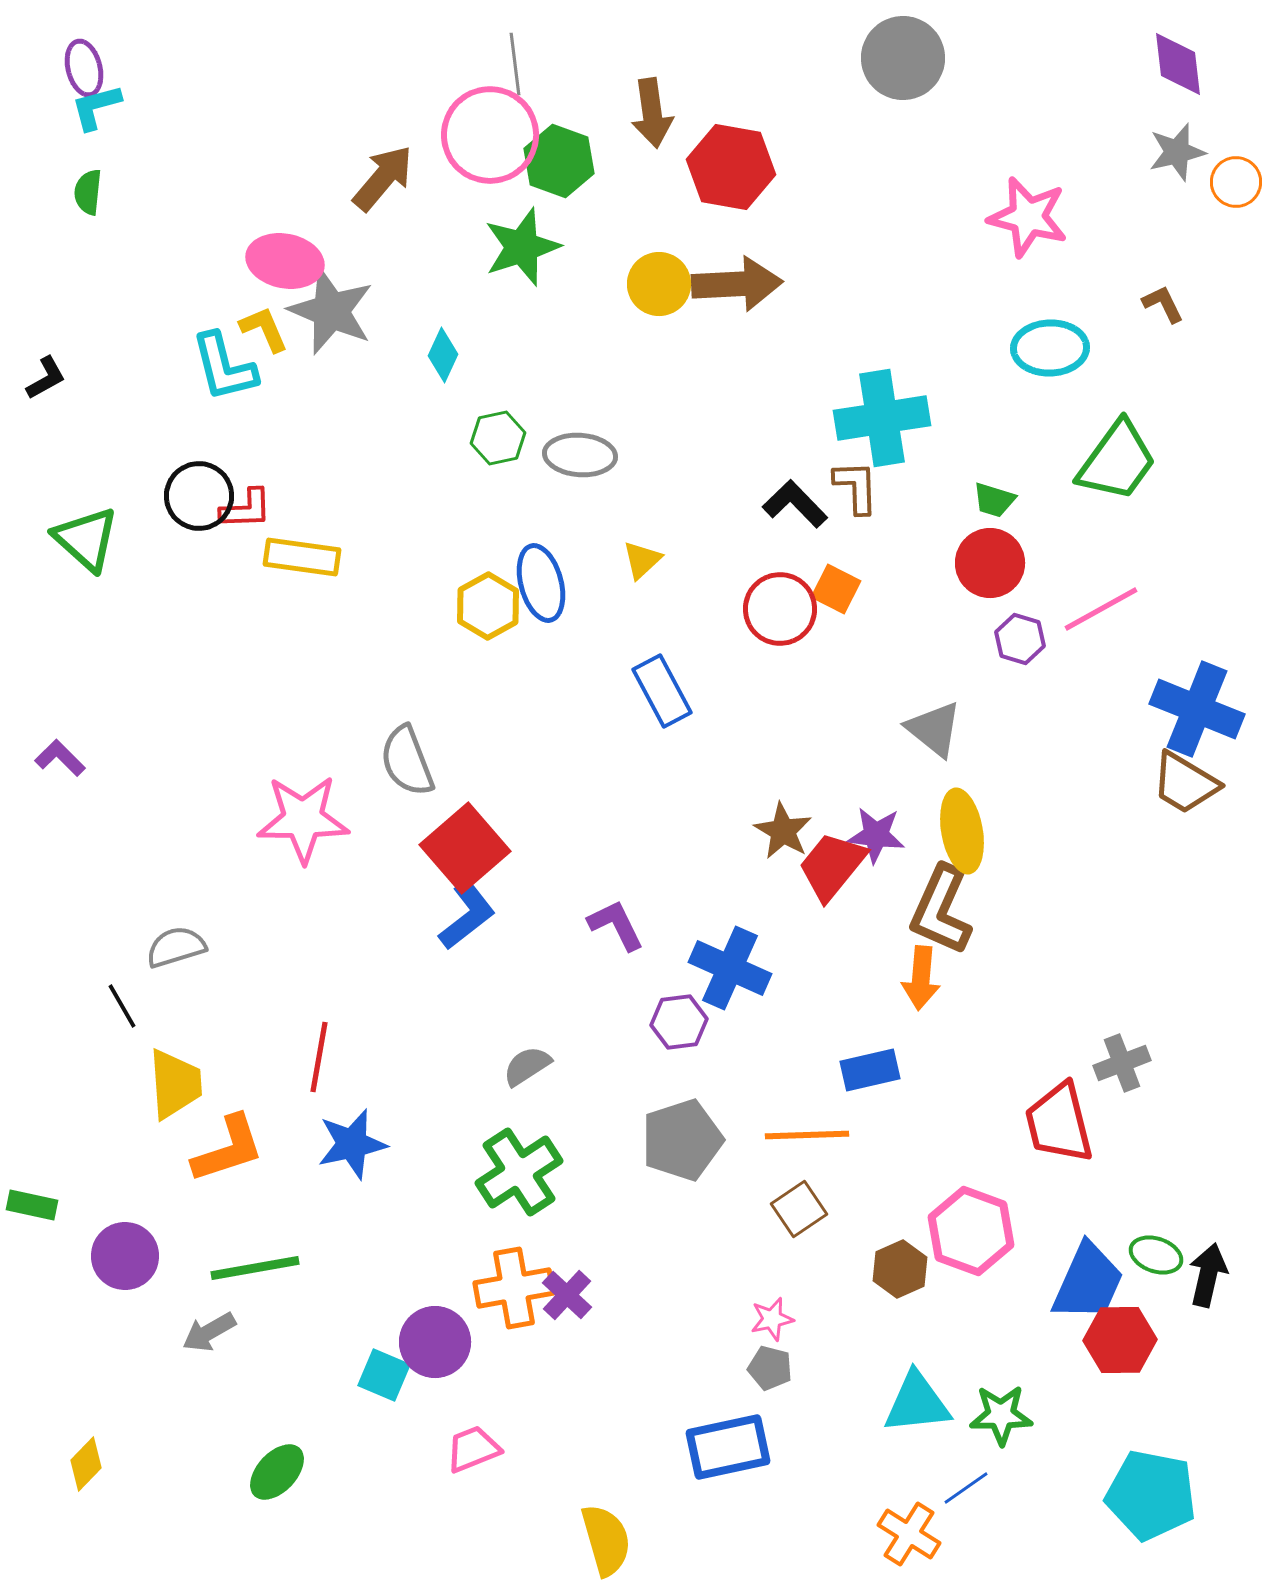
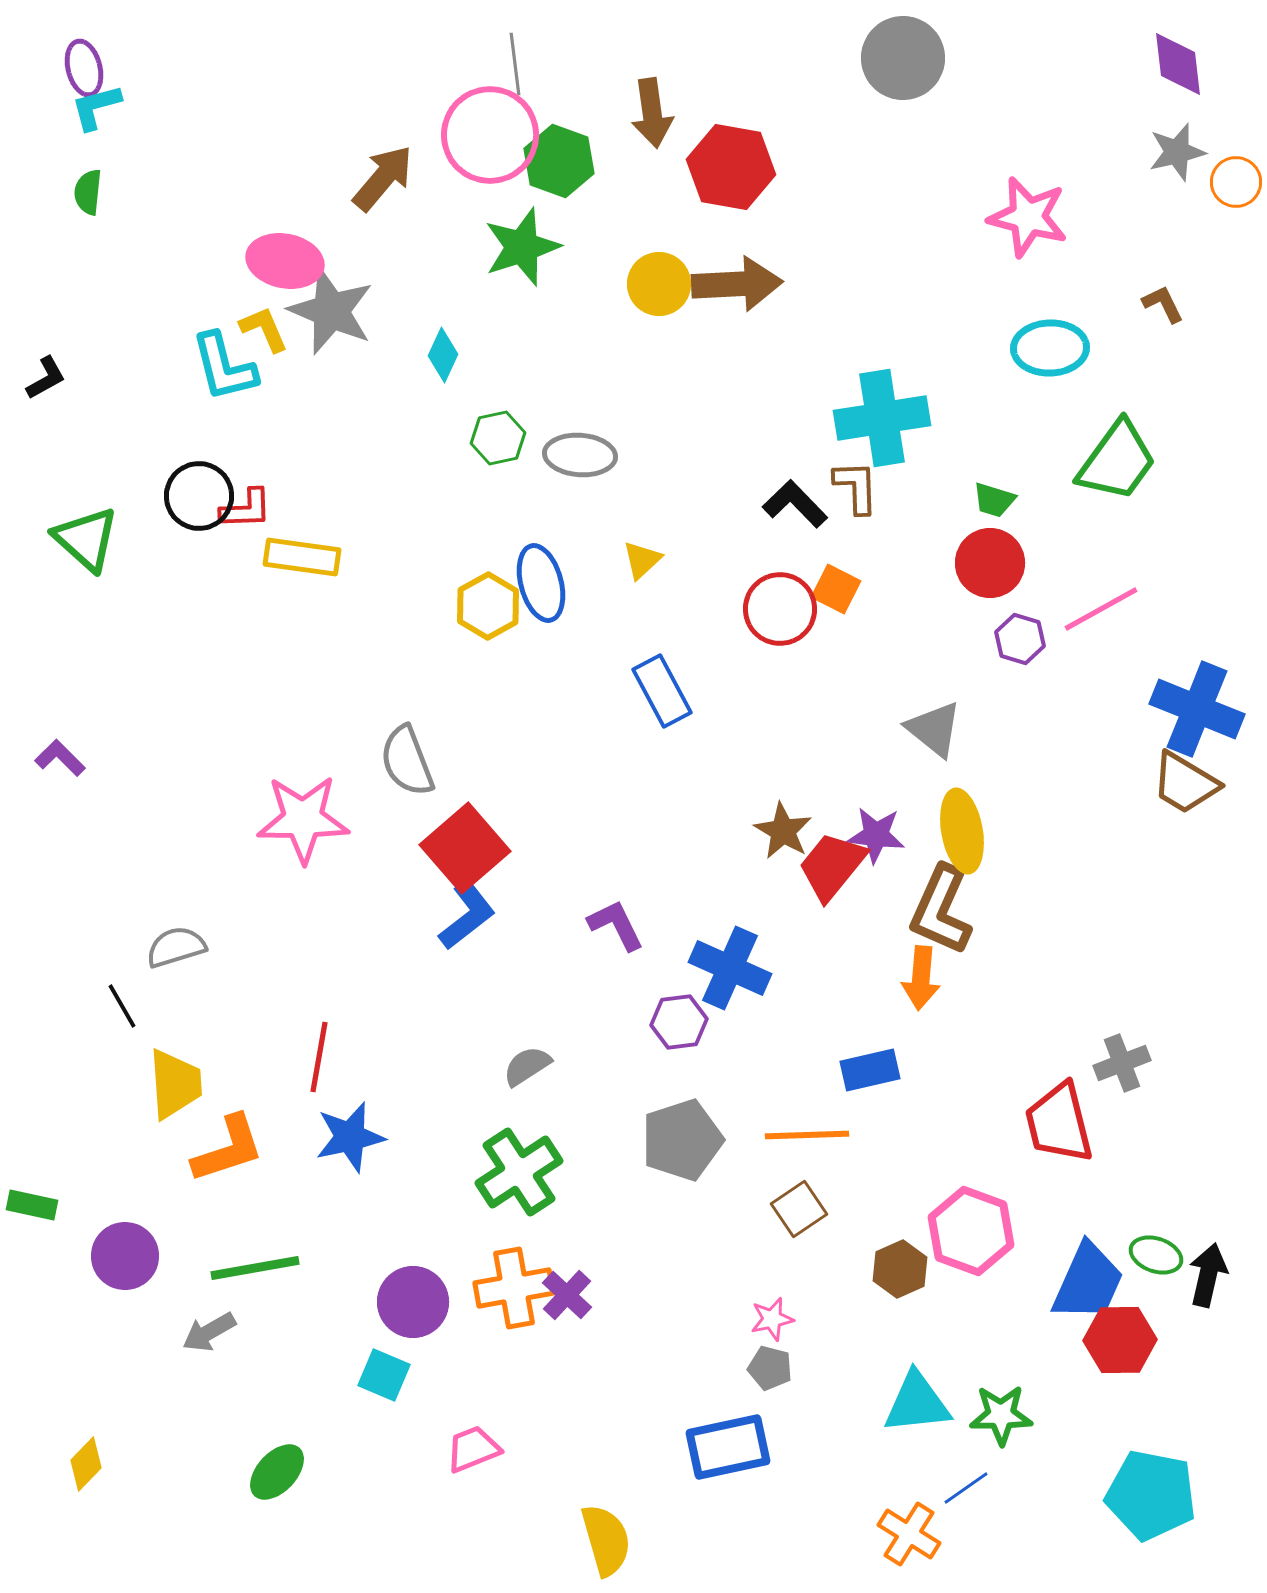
blue star at (352, 1144): moved 2 px left, 7 px up
purple circle at (435, 1342): moved 22 px left, 40 px up
